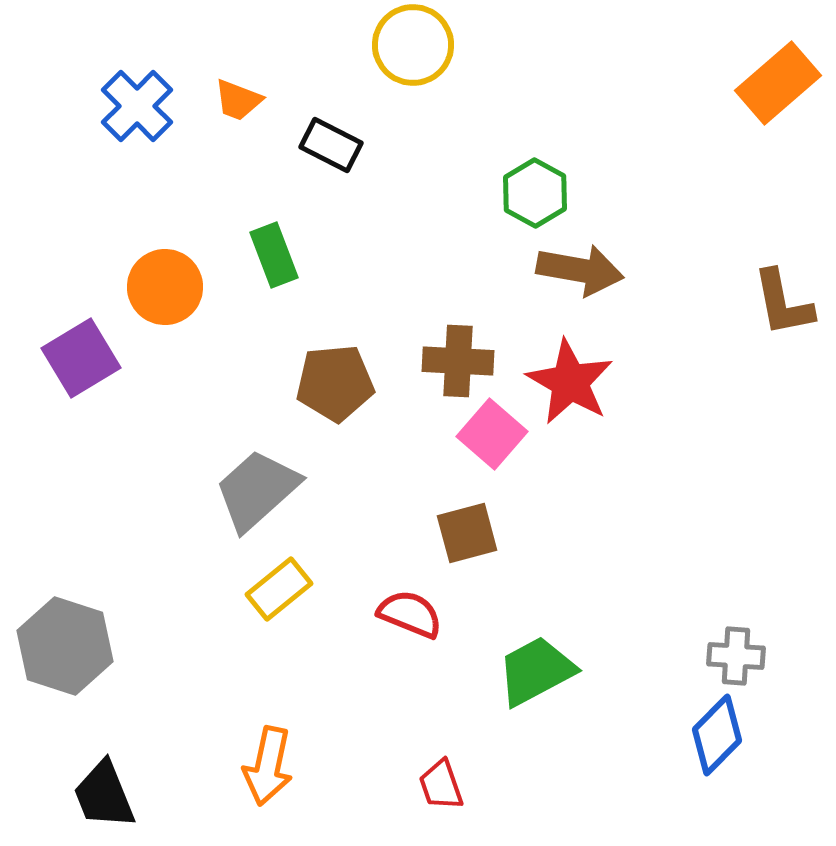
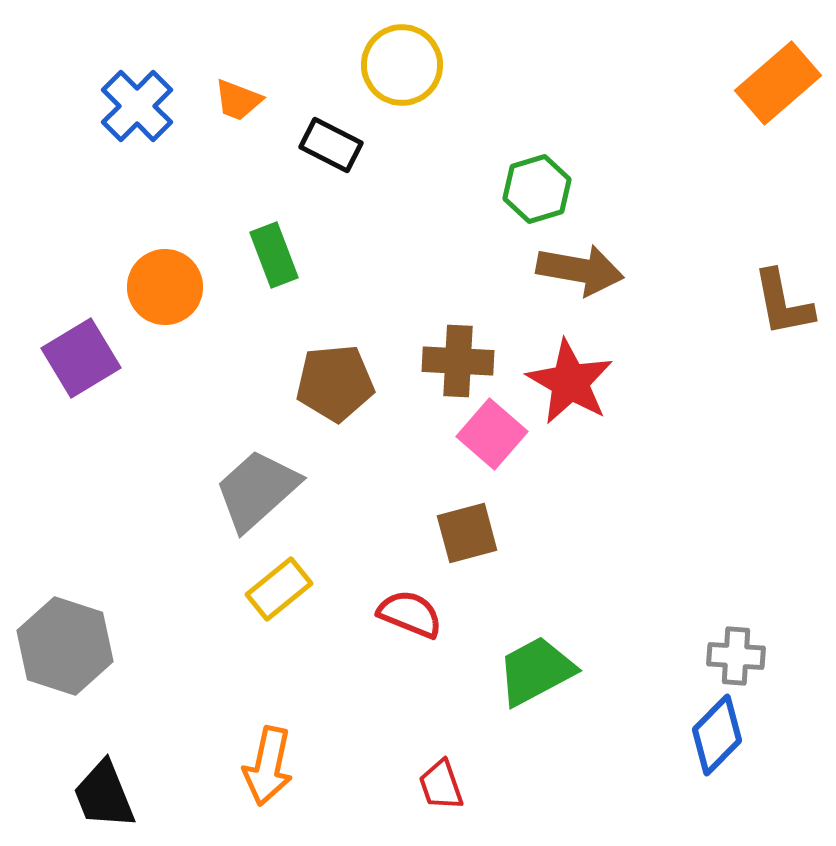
yellow circle: moved 11 px left, 20 px down
green hexagon: moved 2 px right, 4 px up; rotated 14 degrees clockwise
